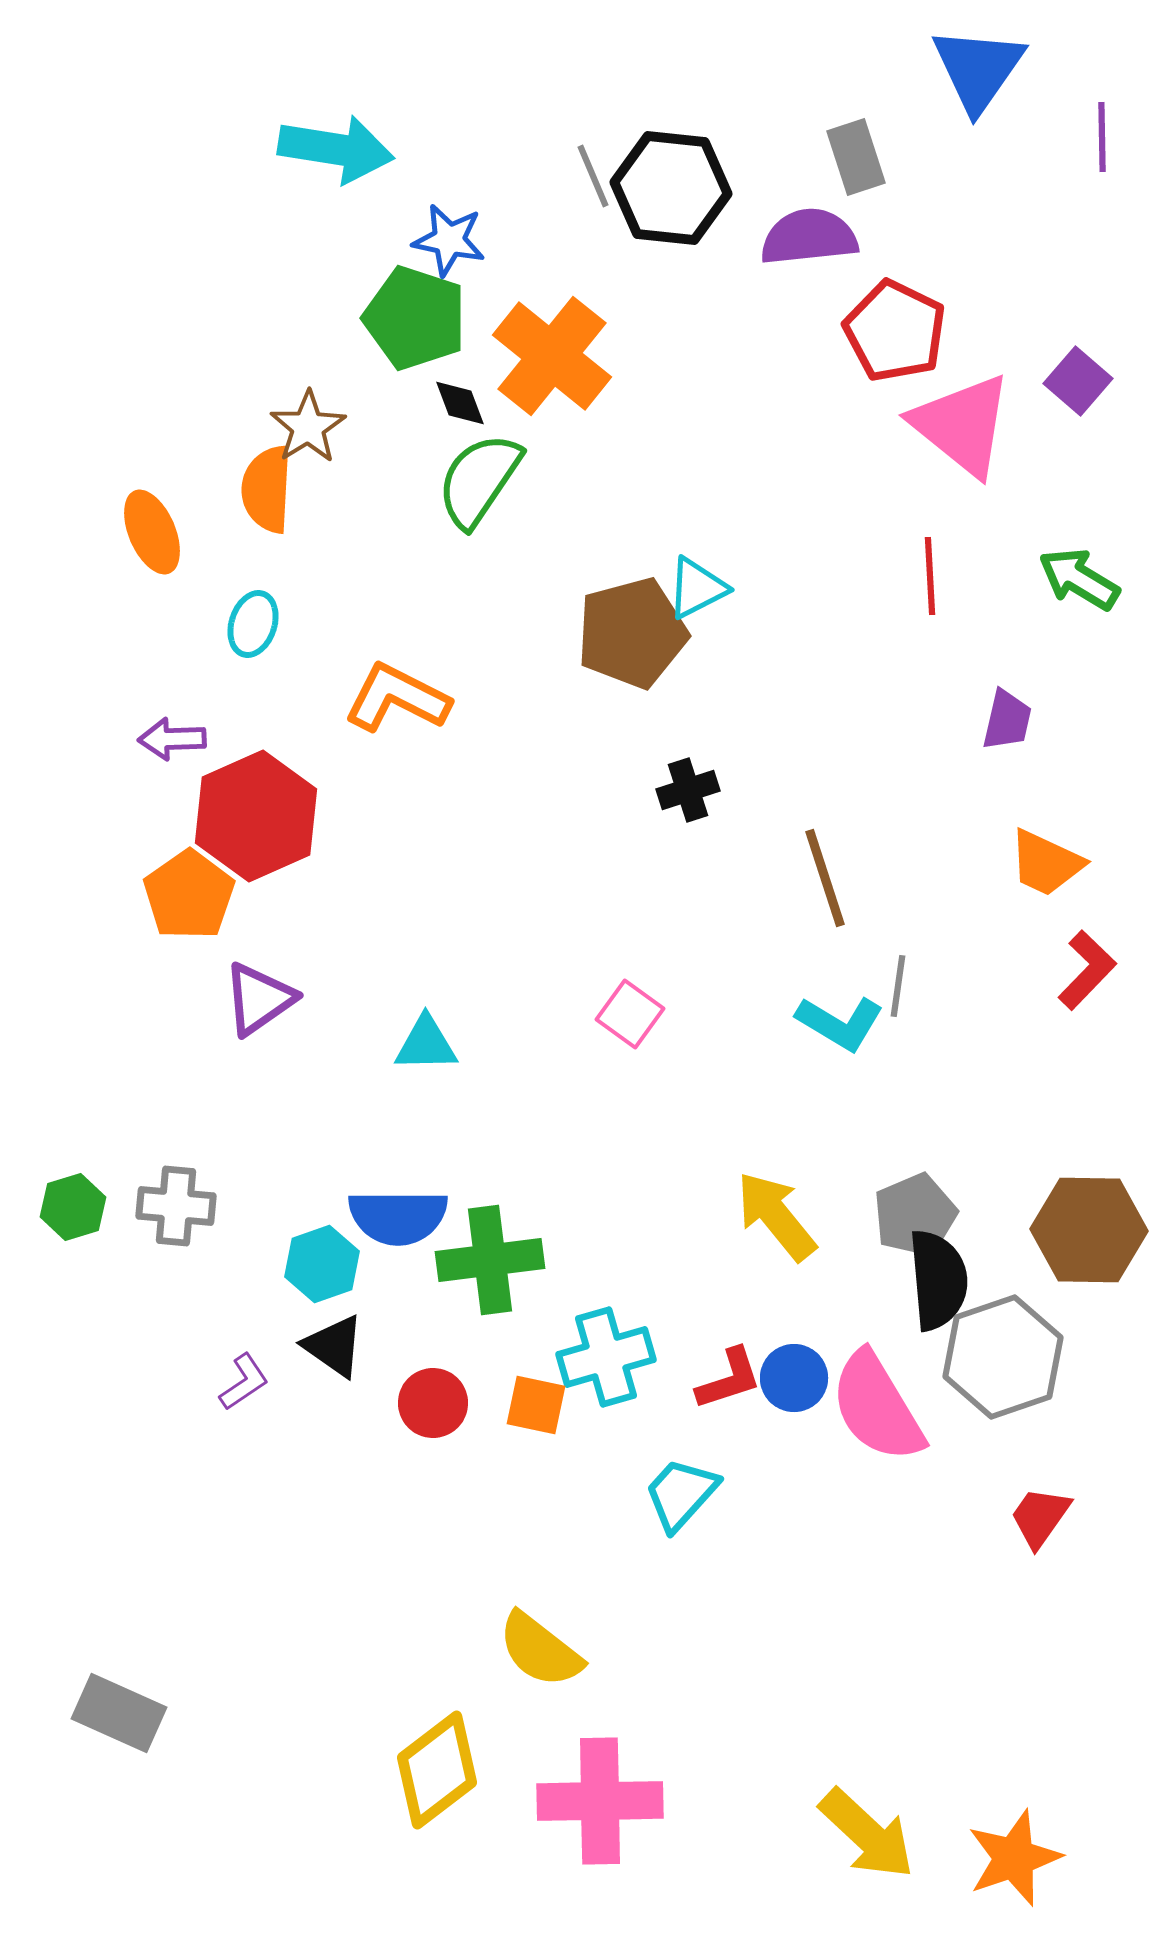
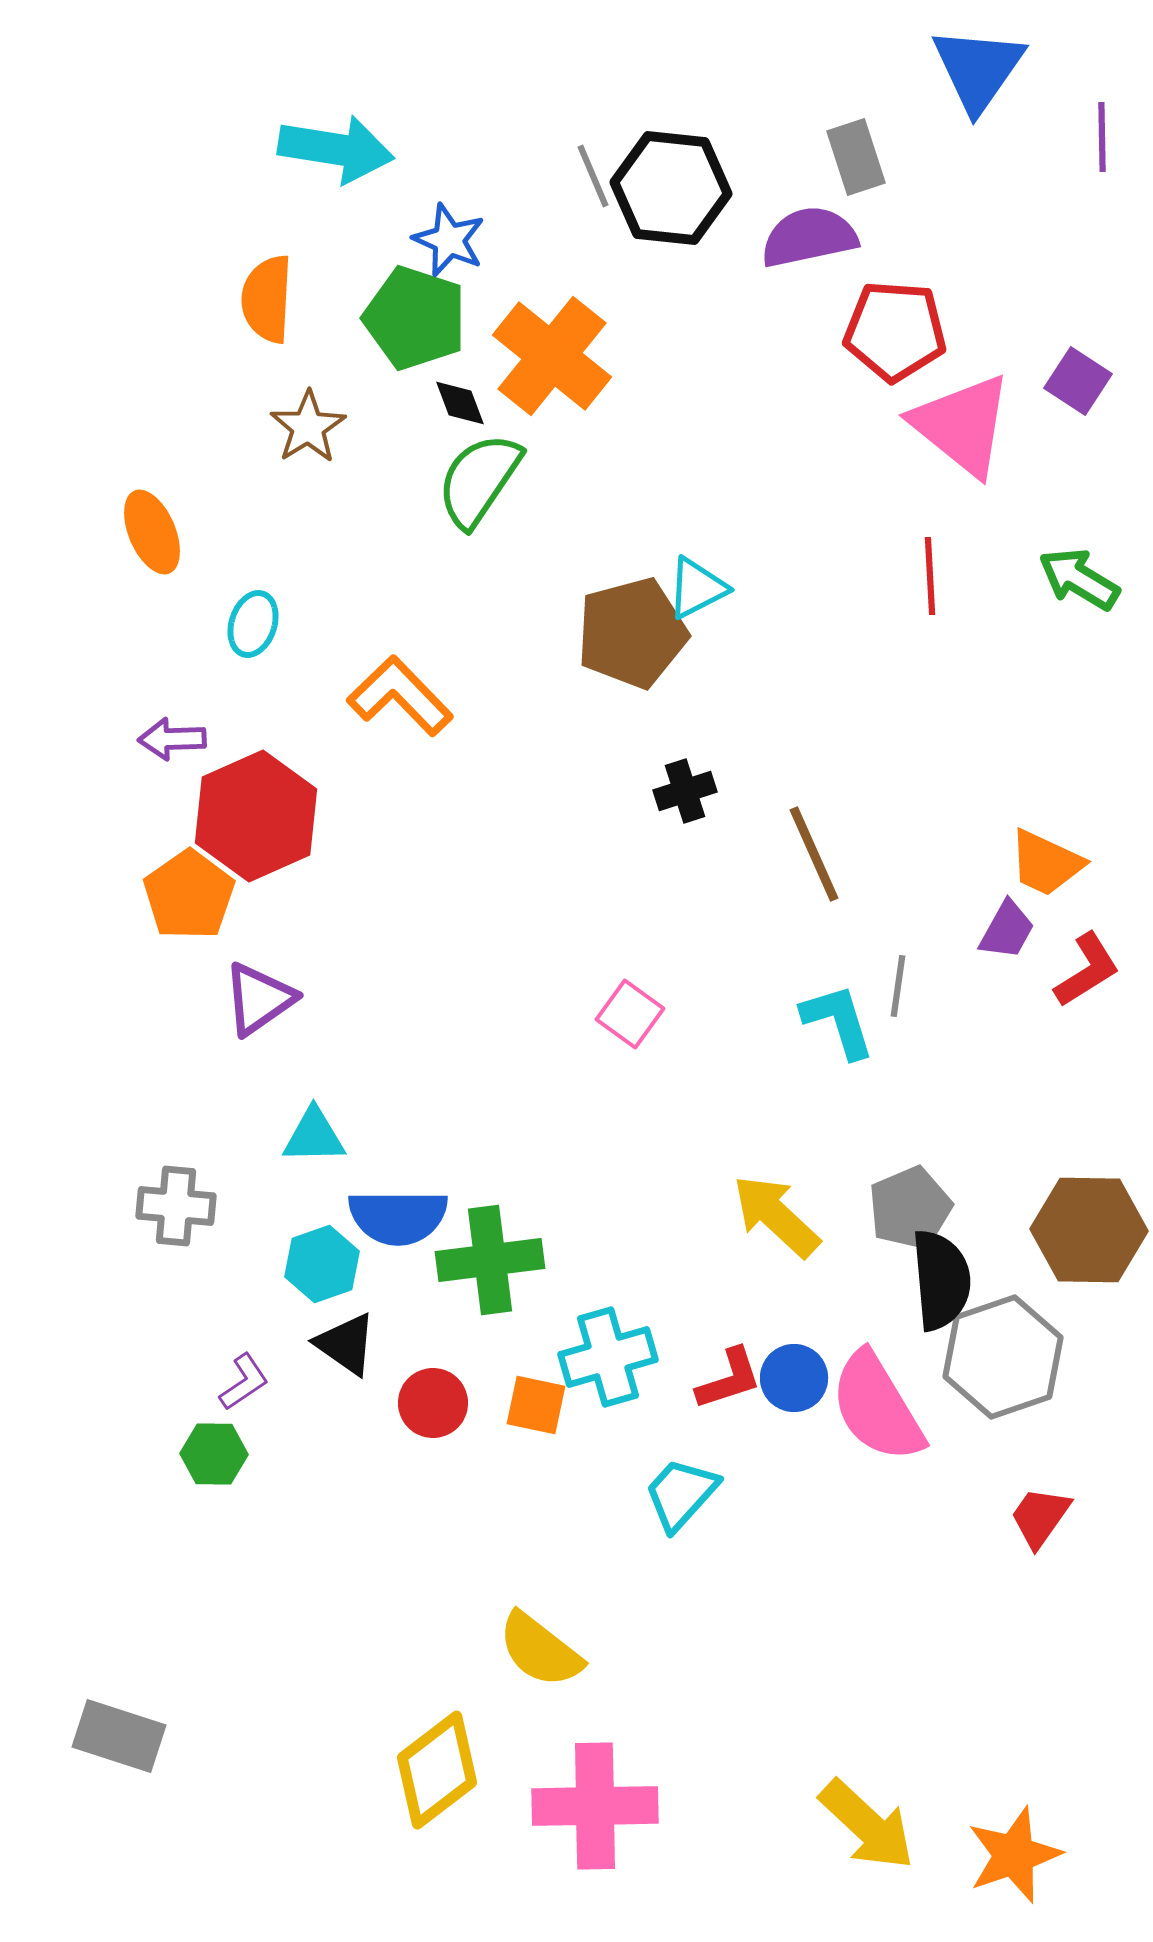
purple semicircle at (809, 237): rotated 6 degrees counterclockwise
blue star at (449, 240): rotated 12 degrees clockwise
red pentagon at (895, 331): rotated 22 degrees counterclockwise
purple square at (1078, 381): rotated 8 degrees counterclockwise
orange semicircle at (267, 489): moved 190 px up
orange L-shape at (397, 698): moved 3 px right, 2 px up; rotated 19 degrees clockwise
purple trapezoid at (1007, 720): moved 210 px down; rotated 16 degrees clockwise
black cross at (688, 790): moved 3 px left, 1 px down
brown line at (825, 878): moved 11 px left, 24 px up; rotated 6 degrees counterclockwise
red L-shape at (1087, 970): rotated 14 degrees clockwise
cyan L-shape at (840, 1023): moved 2 px left, 2 px up; rotated 138 degrees counterclockwise
cyan triangle at (426, 1044): moved 112 px left, 92 px down
green hexagon at (73, 1207): moved 141 px right, 247 px down; rotated 18 degrees clockwise
gray pentagon at (915, 1215): moved 5 px left, 7 px up
yellow arrow at (776, 1216): rotated 8 degrees counterclockwise
black semicircle at (938, 1280): moved 3 px right
black triangle at (334, 1346): moved 12 px right, 2 px up
cyan cross at (606, 1357): moved 2 px right
gray rectangle at (119, 1713): moved 23 px down; rotated 6 degrees counterclockwise
pink cross at (600, 1801): moved 5 px left, 5 px down
yellow arrow at (867, 1834): moved 9 px up
orange star at (1014, 1858): moved 3 px up
